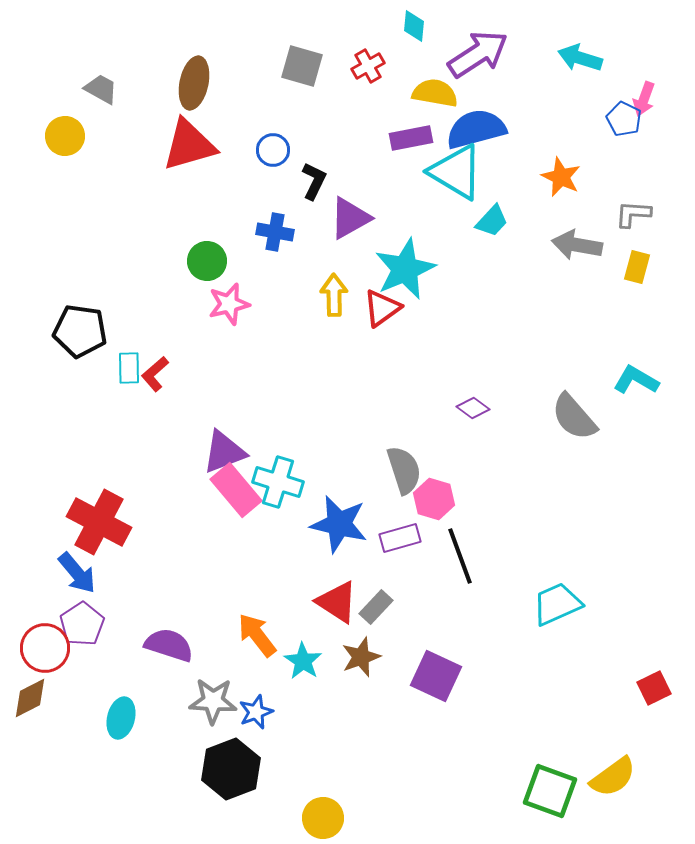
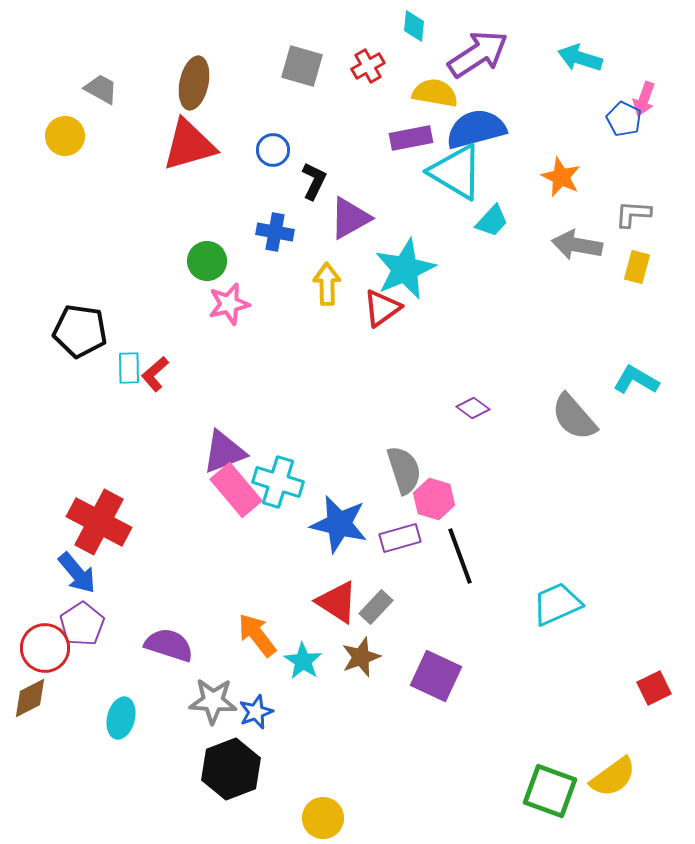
yellow arrow at (334, 295): moved 7 px left, 11 px up
